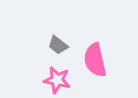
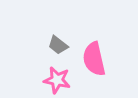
pink semicircle: moved 1 px left, 1 px up
